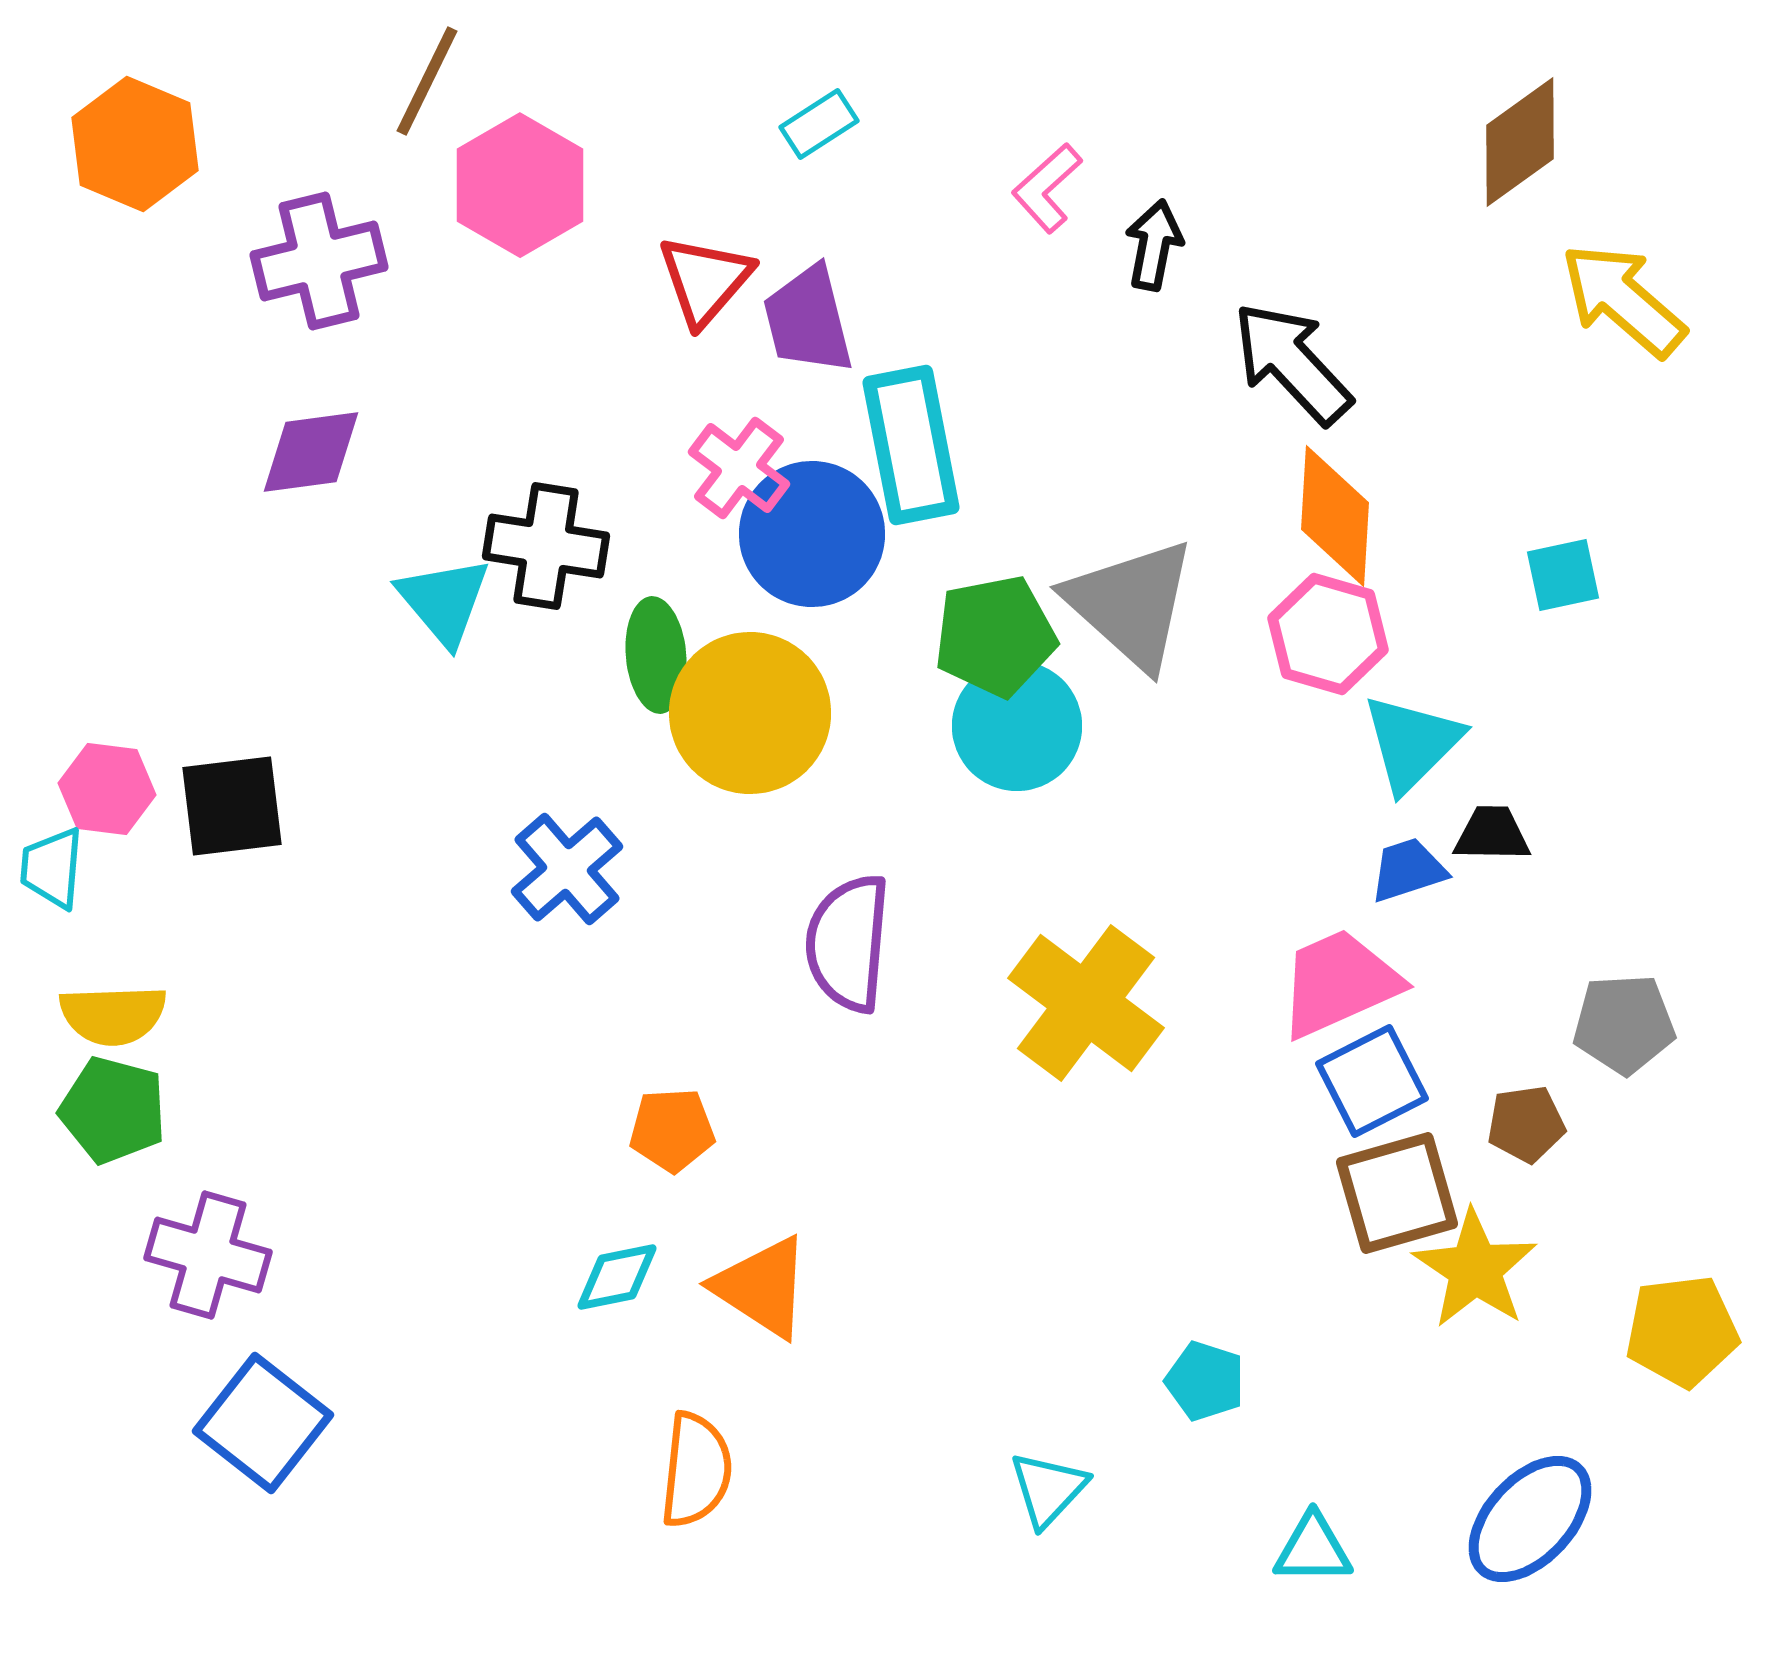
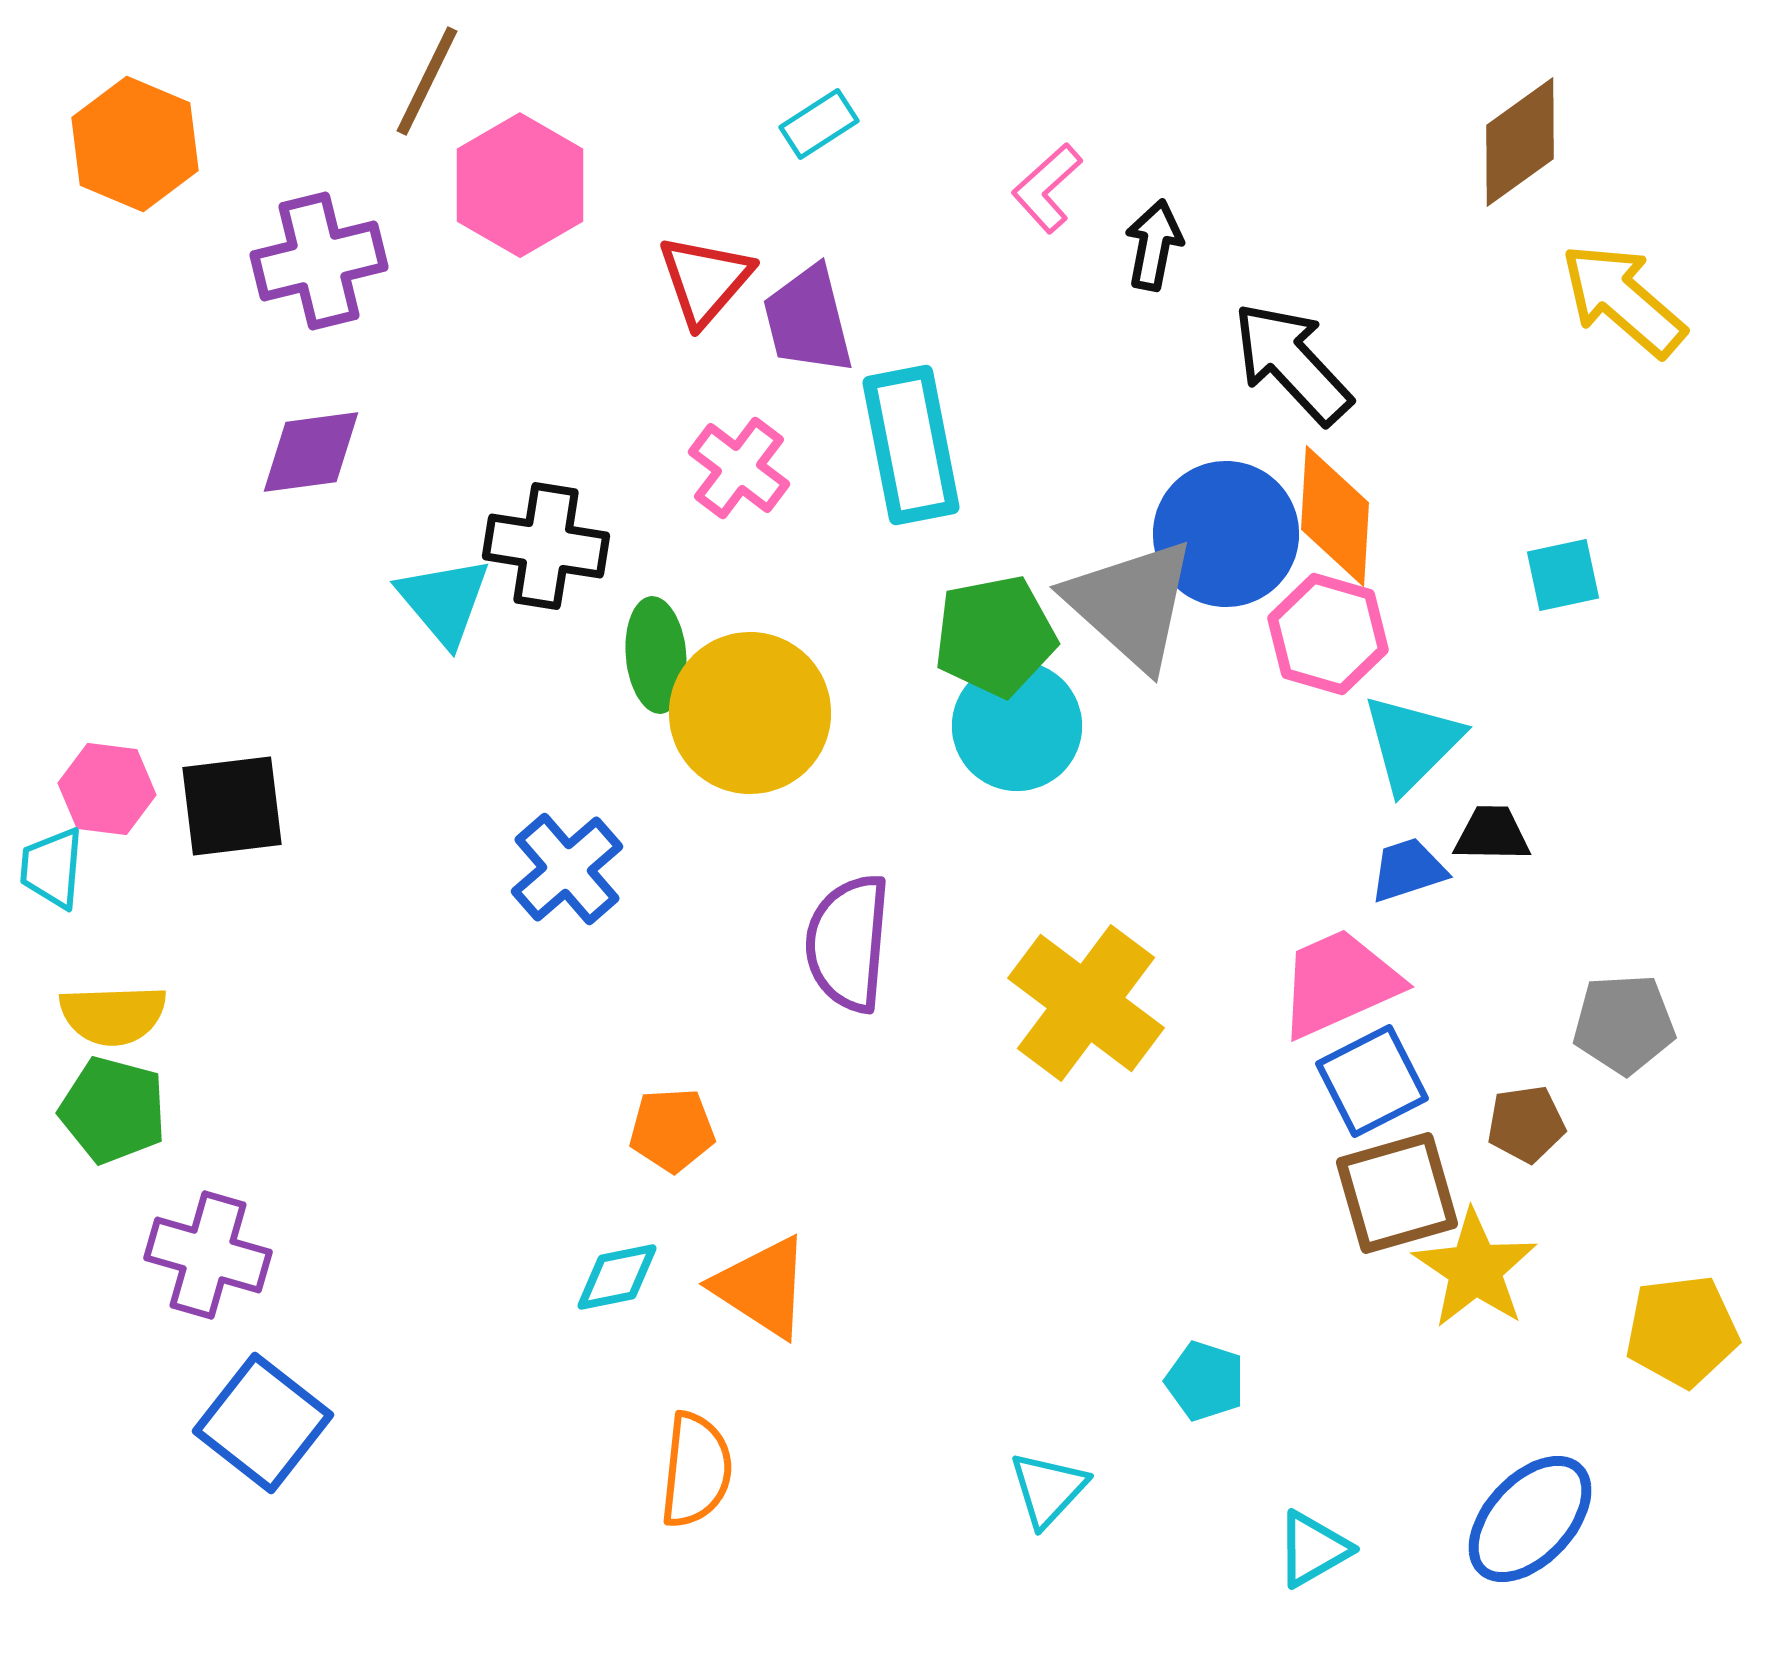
blue circle at (812, 534): moved 414 px right
cyan triangle at (1313, 1549): rotated 30 degrees counterclockwise
